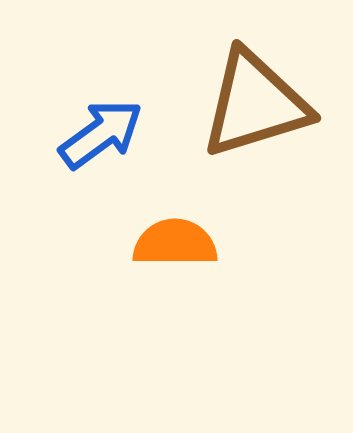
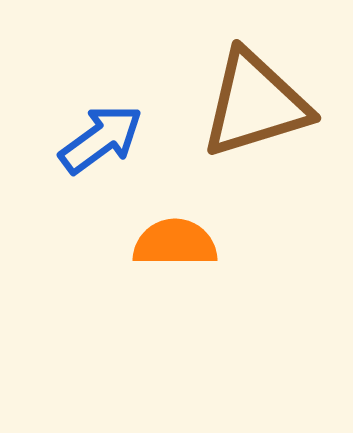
blue arrow: moved 5 px down
